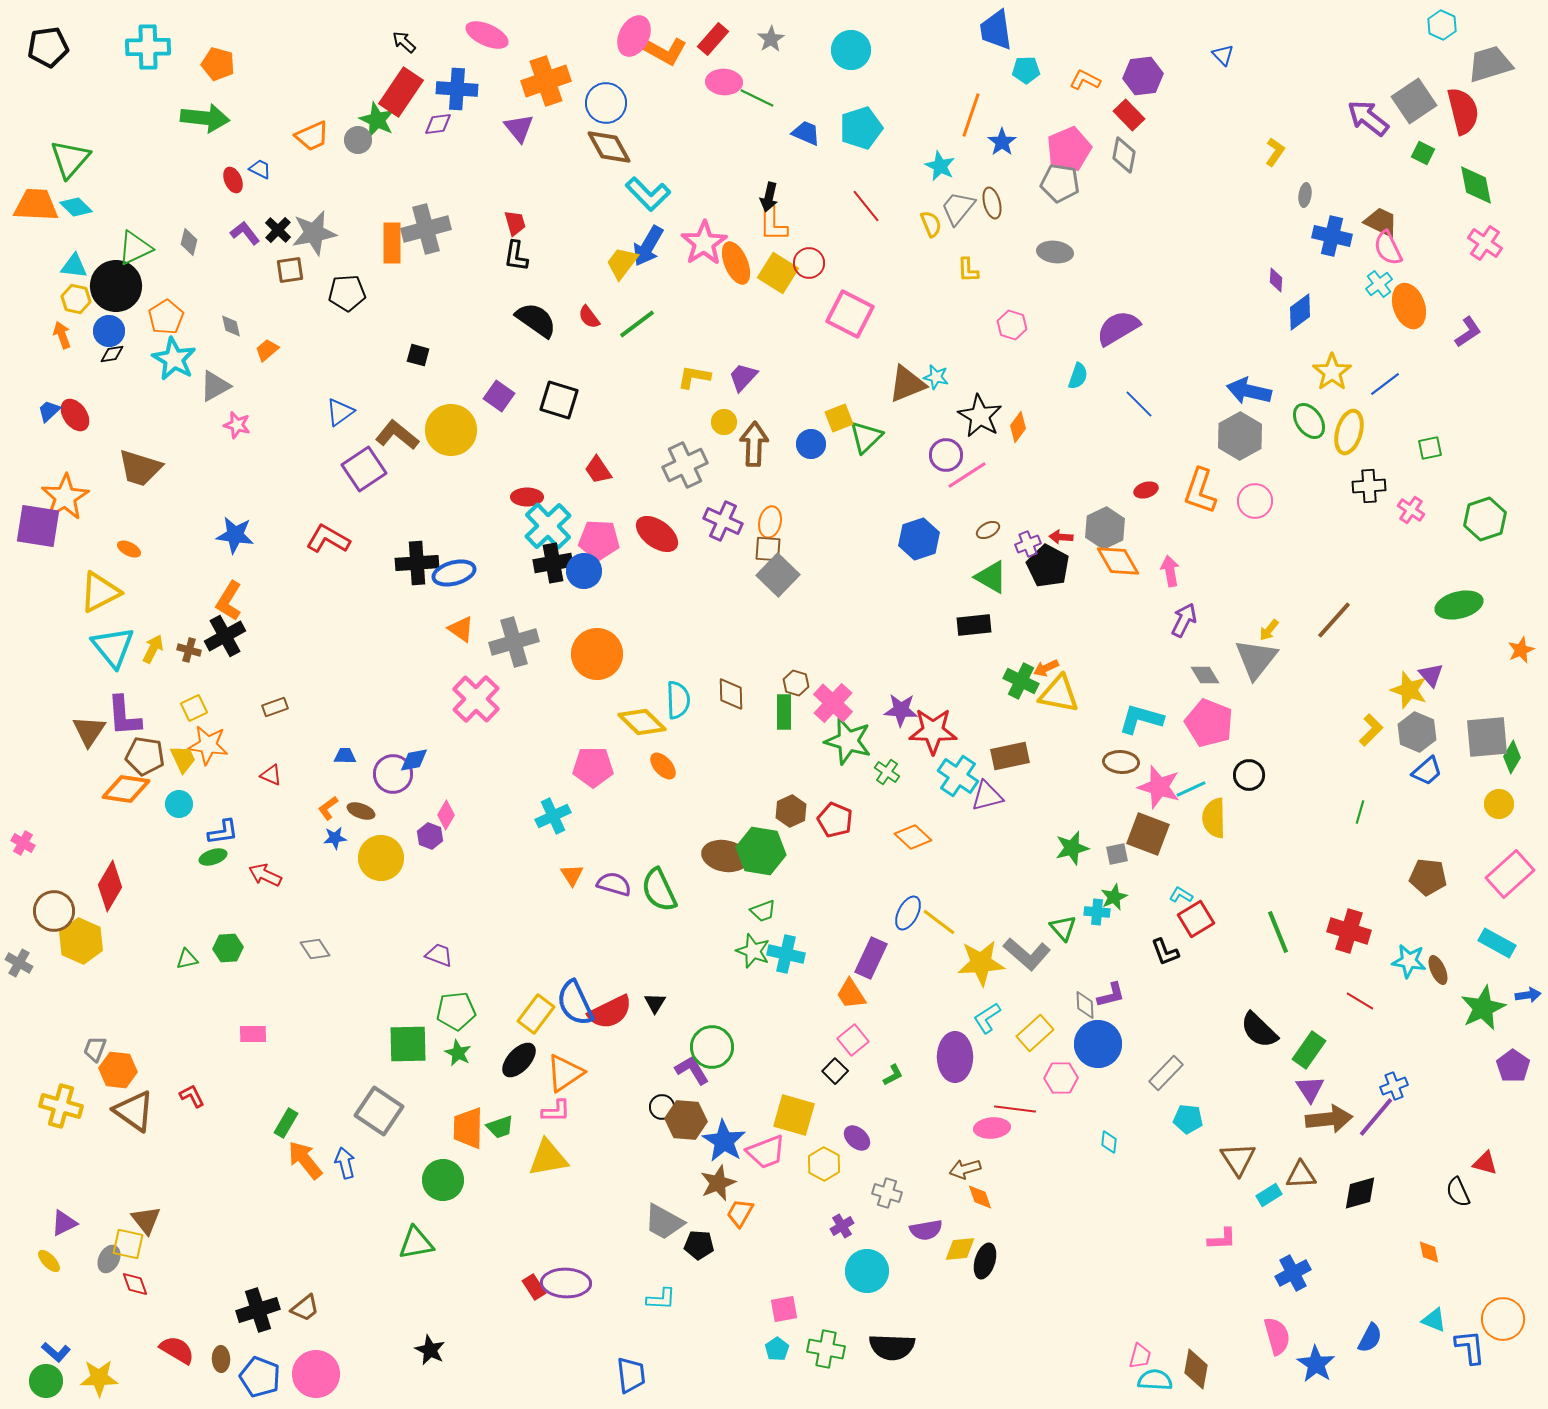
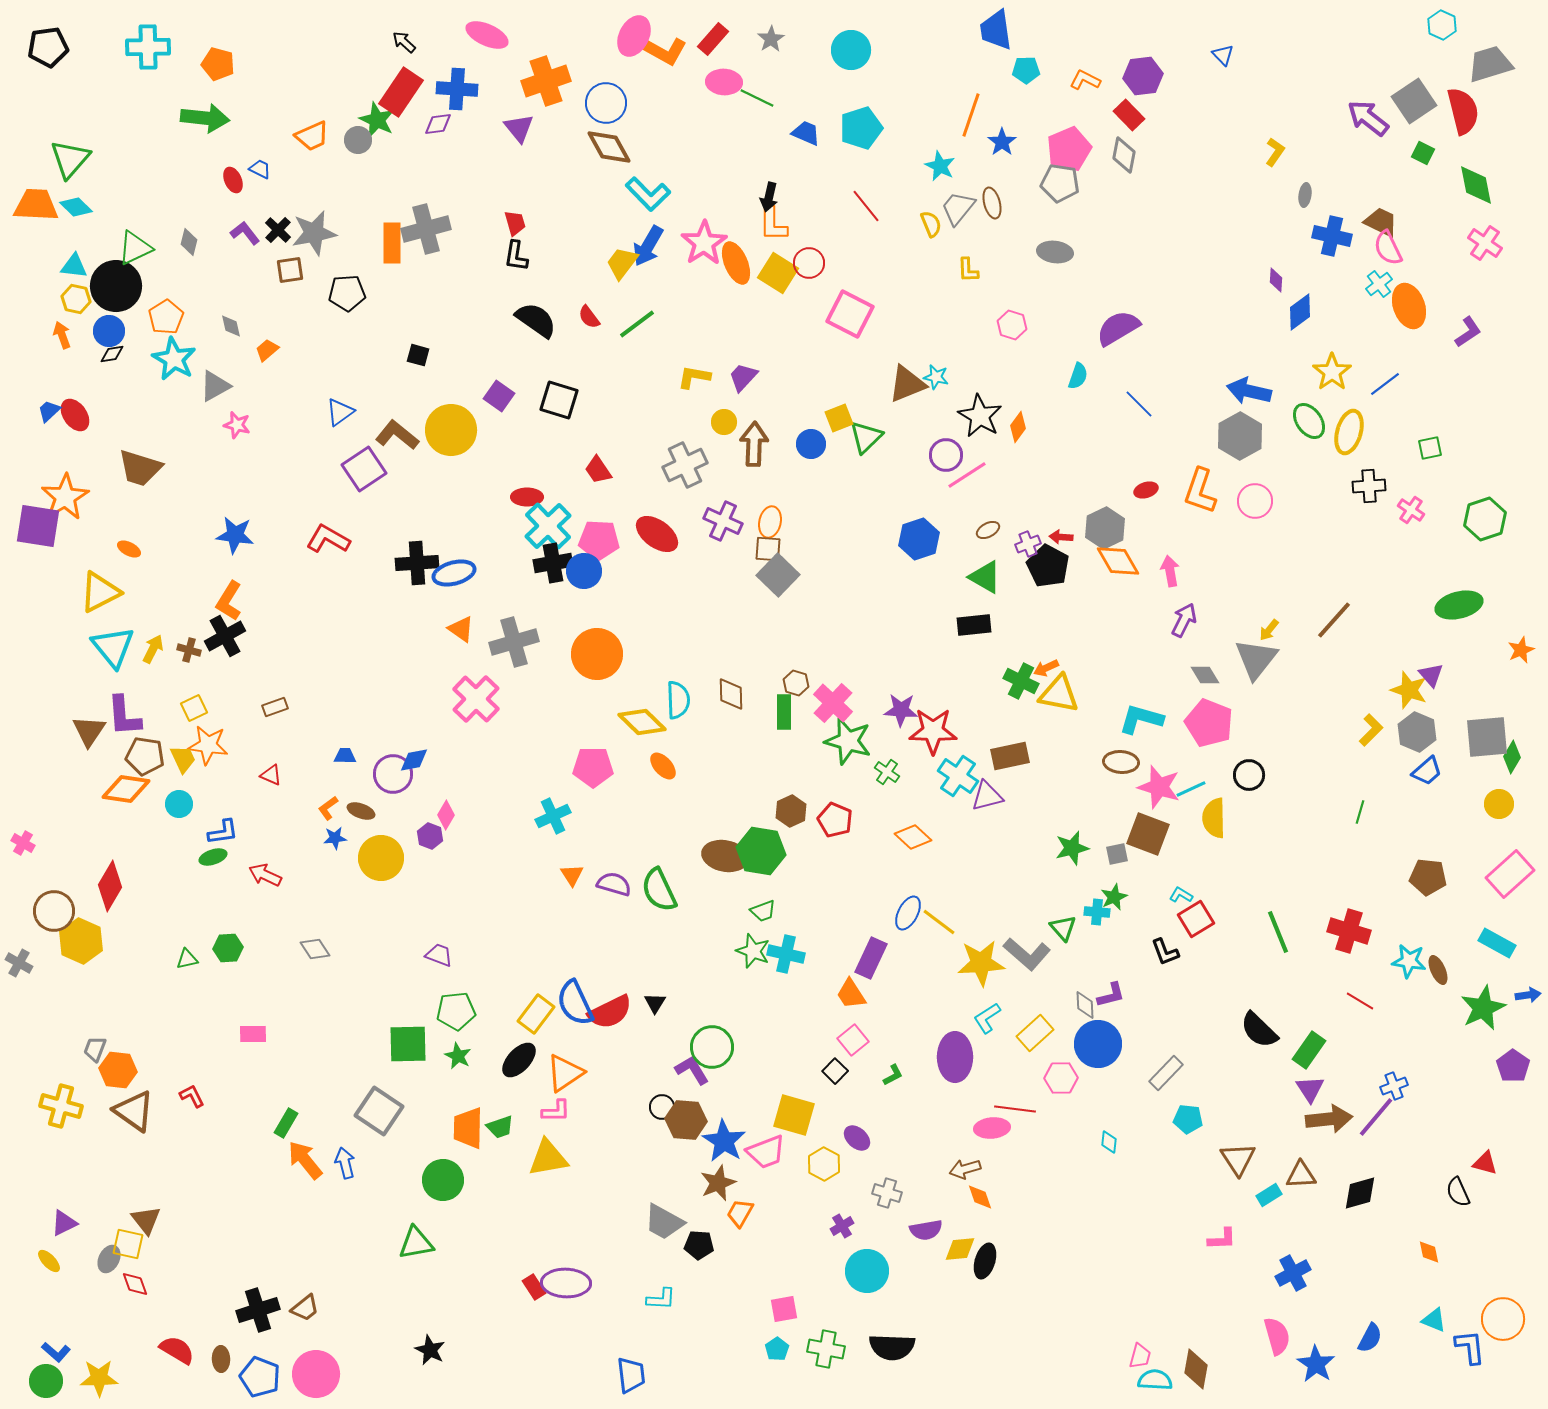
green triangle at (991, 577): moved 6 px left
green star at (458, 1053): moved 3 px down
